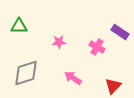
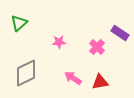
green triangle: moved 3 px up; rotated 42 degrees counterclockwise
purple rectangle: moved 1 px down
pink cross: rotated 14 degrees clockwise
gray diamond: rotated 8 degrees counterclockwise
red triangle: moved 13 px left, 4 px up; rotated 36 degrees clockwise
